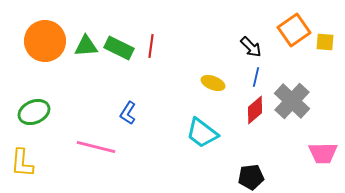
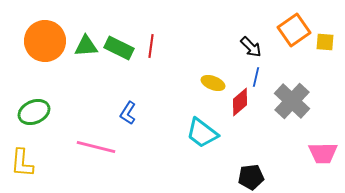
red diamond: moved 15 px left, 8 px up
